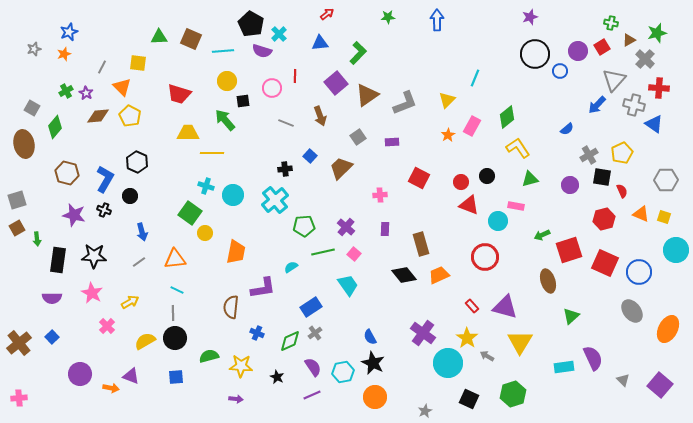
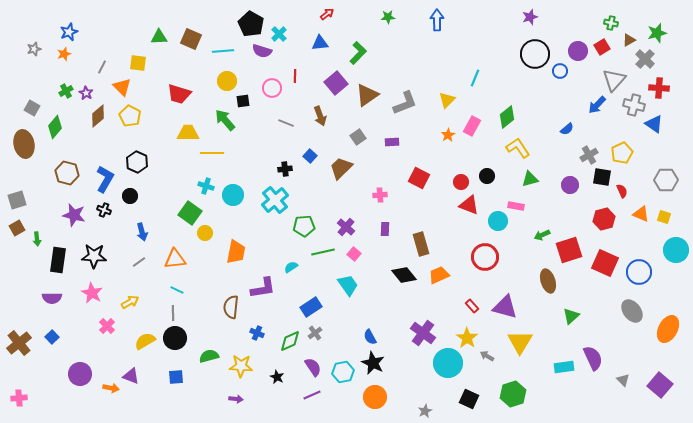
brown diamond at (98, 116): rotated 35 degrees counterclockwise
